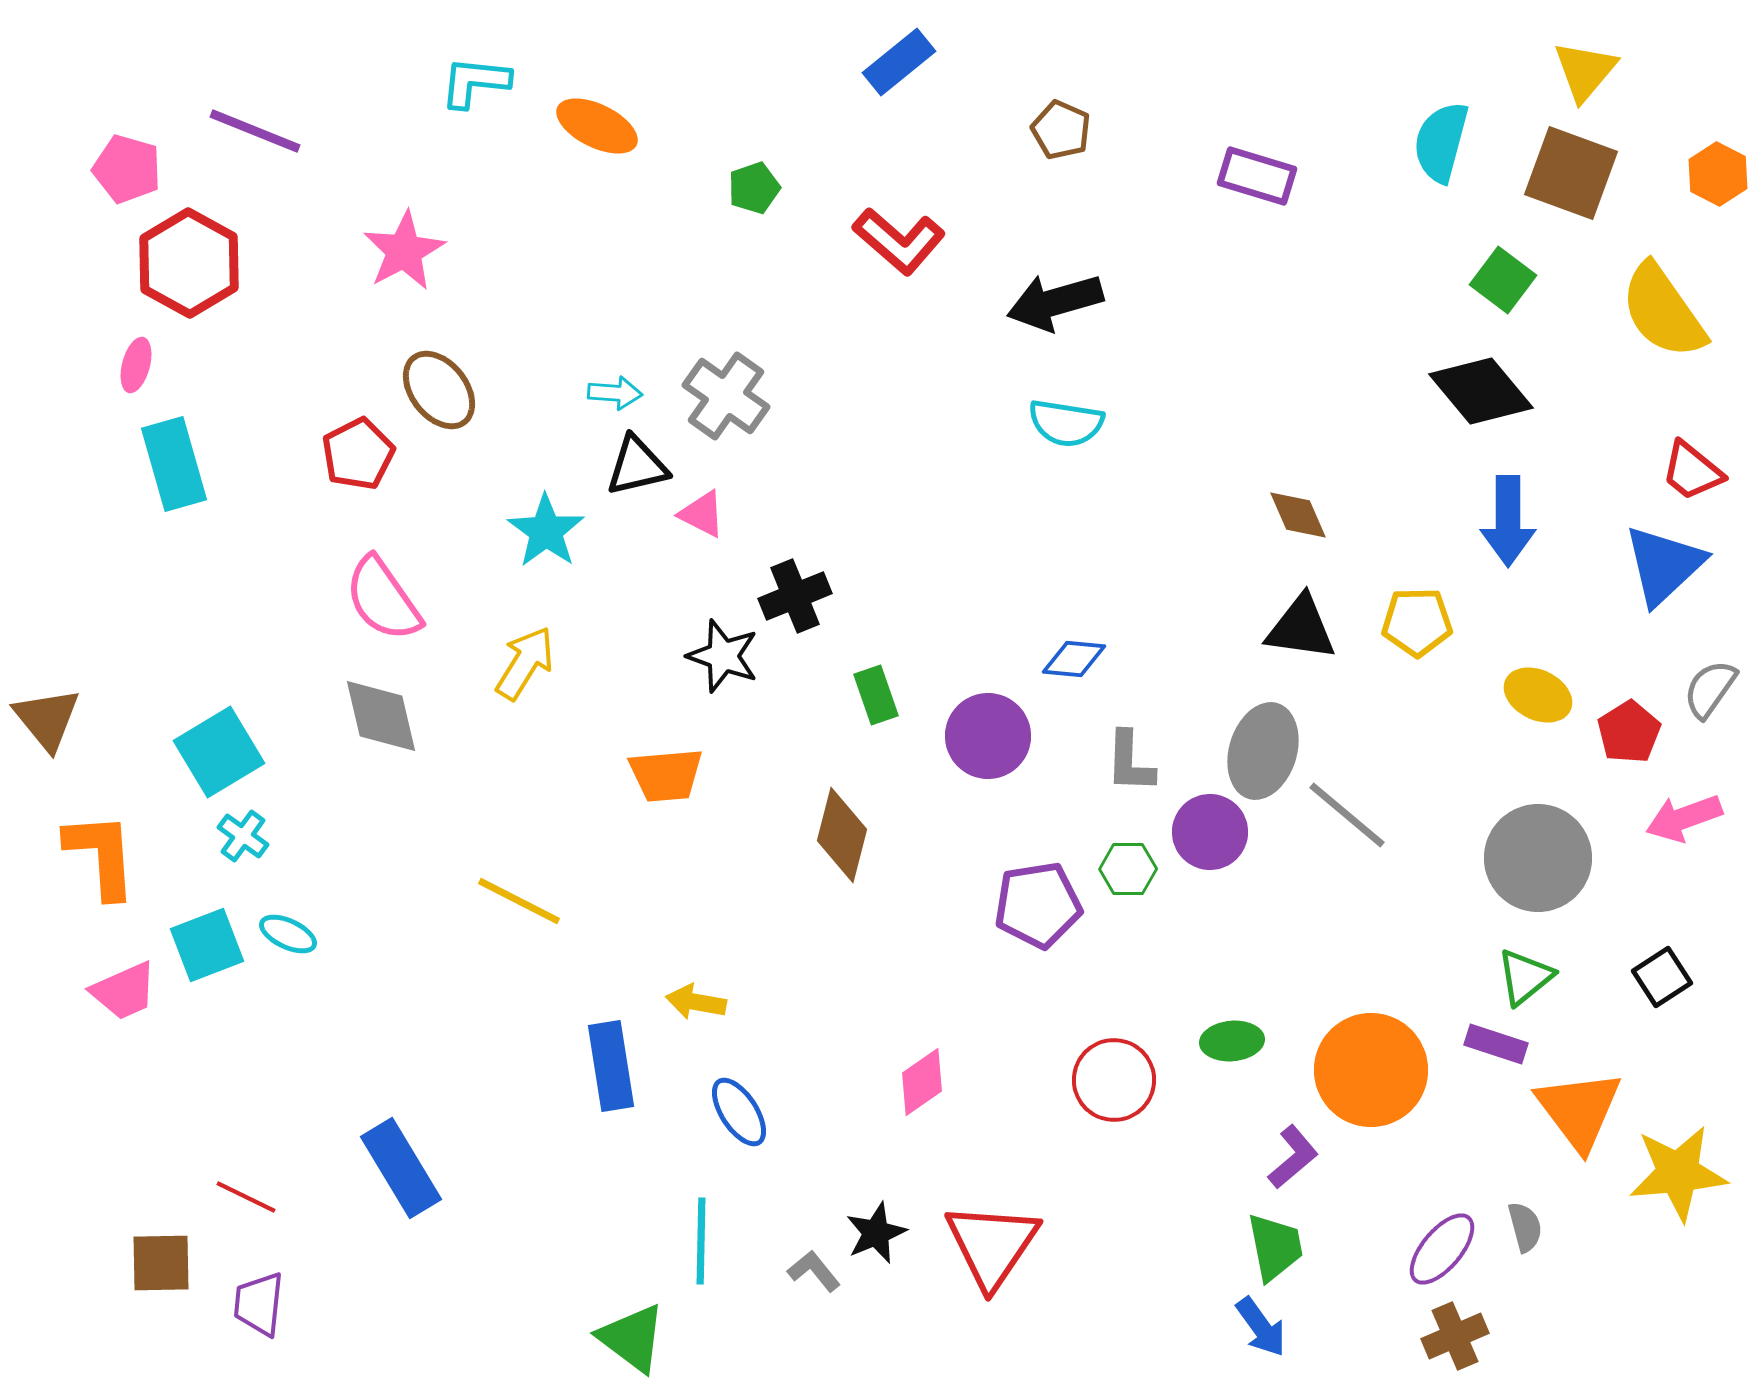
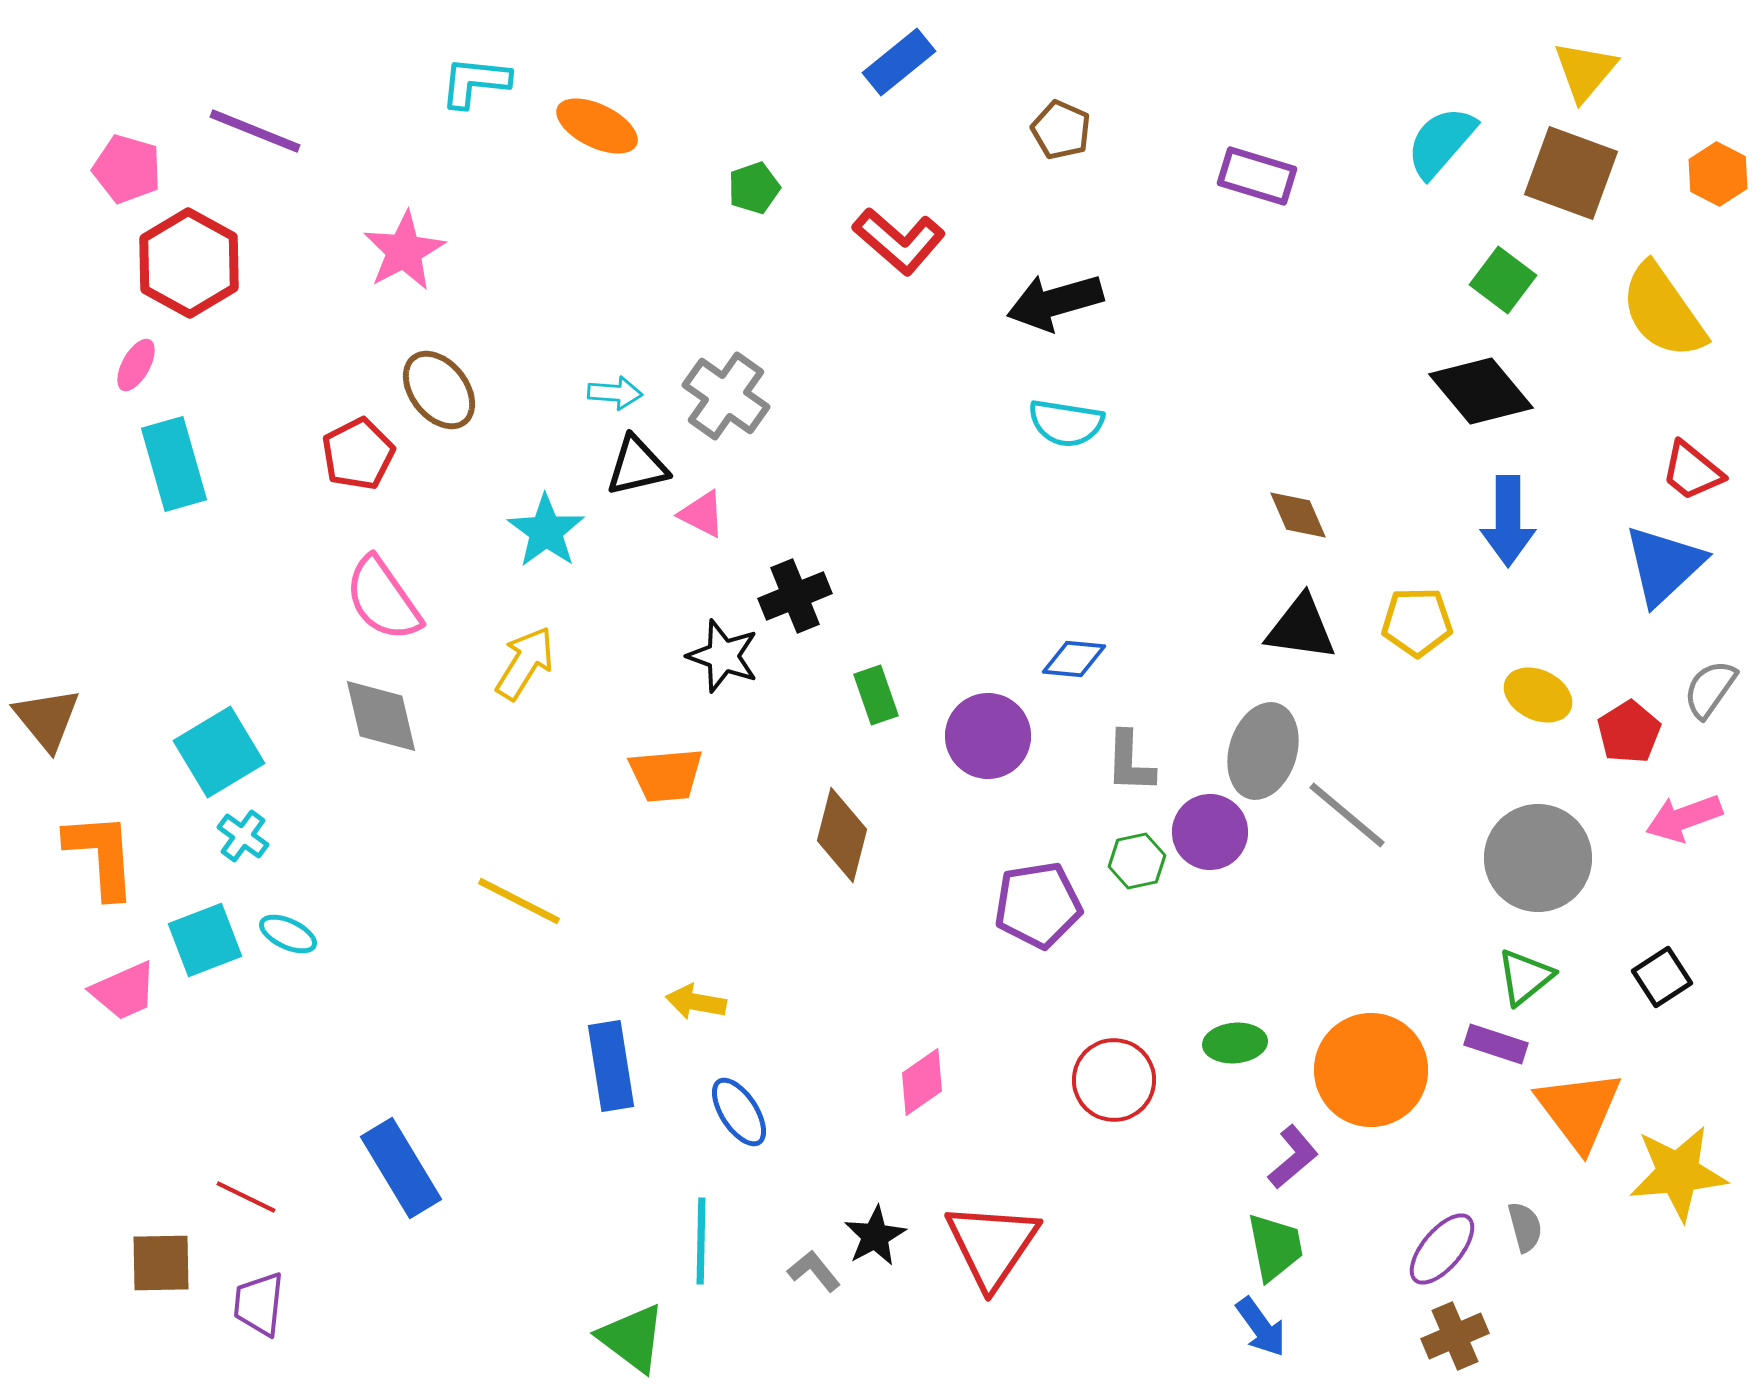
cyan semicircle at (1441, 142): rotated 26 degrees clockwise
pink ellipse at (136, 365): rotated 14 degrees clockwise
green hexagon at (1128, 869): moved 9 px right, 8 px up; rotated 12 degrees counterclockwise
cyan square at (207, 945): moved 2 px left, 5 px up
green ellipse at (1232, 1041): moved 3 px right, 2 px down
black star at (876, 1233): moved 1 px left, 3 px down; rotated 6 degrees counterclockwise
